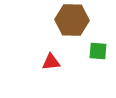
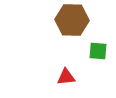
red triangle: moved 15 px right, 15 px down
